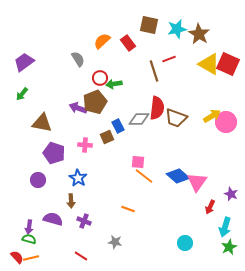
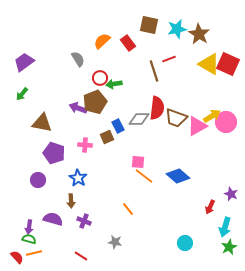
pink triangle at (197, 182): moved 56 px up; rotated 25 degrees clockwise
orange line at (128, 209): rotated 32 degrees clockwise
orange line at (31, 258): moved 3 px right, 5 px up
